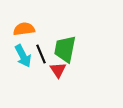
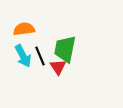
black line: moved 1 px left, 2 px down
red triangle: moved 3 px up
